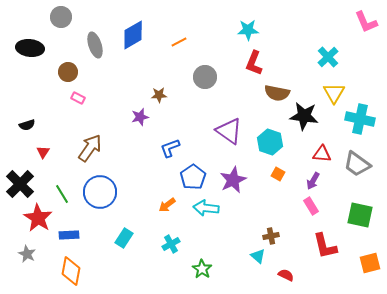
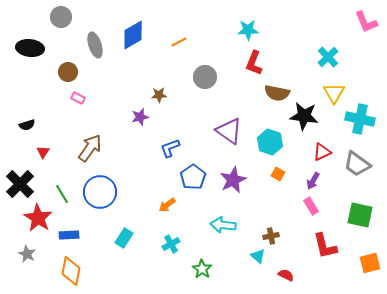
red triangle at (322, 154): moved 2 px up; rotated 30 degrees counterclockwise
cyan arrow at (206, 208): moved 17 px right, 17 px down
